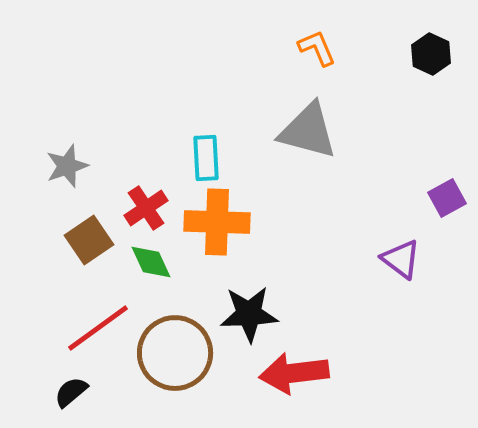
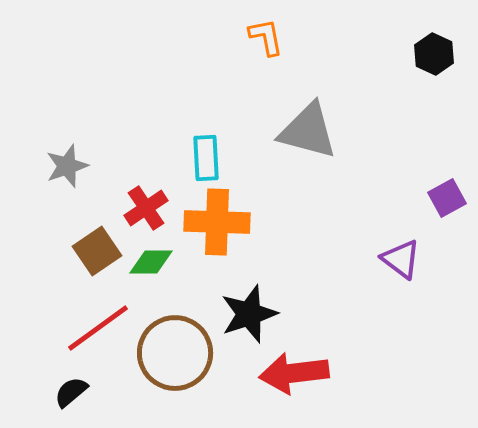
orange L-shape: moved 51 px left, 11 px up; rotated 12 degrees clockwise
black hexagon: moved 3 px right
brown square: moved 8 px right, 11 px down
green diamond: rotated 66 degrees counterclockwise
black star: rotated 16 degrees counterclockwise
